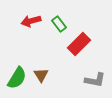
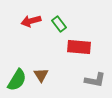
red rectangle: moved 3 px down; rotated 50 degrees clockwise
green semicircle: moved 2 px down
